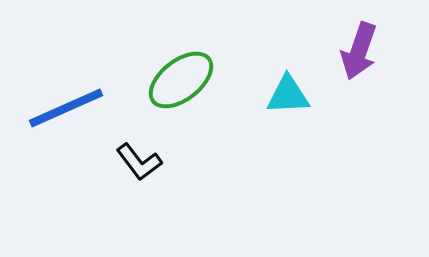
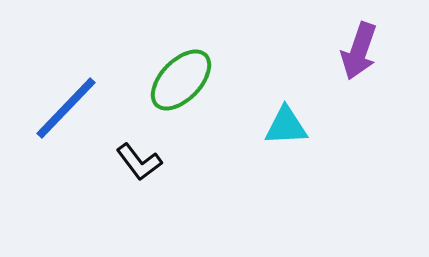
green ellipse: rotated 8 degrees counterclockwise
cyan triangle: moved 2 px left, 31 px down
blue line: rotated 22 degrees counterclockwise
